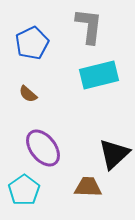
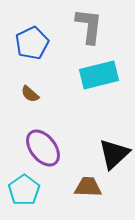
brown semicircle: moved 2 px right
